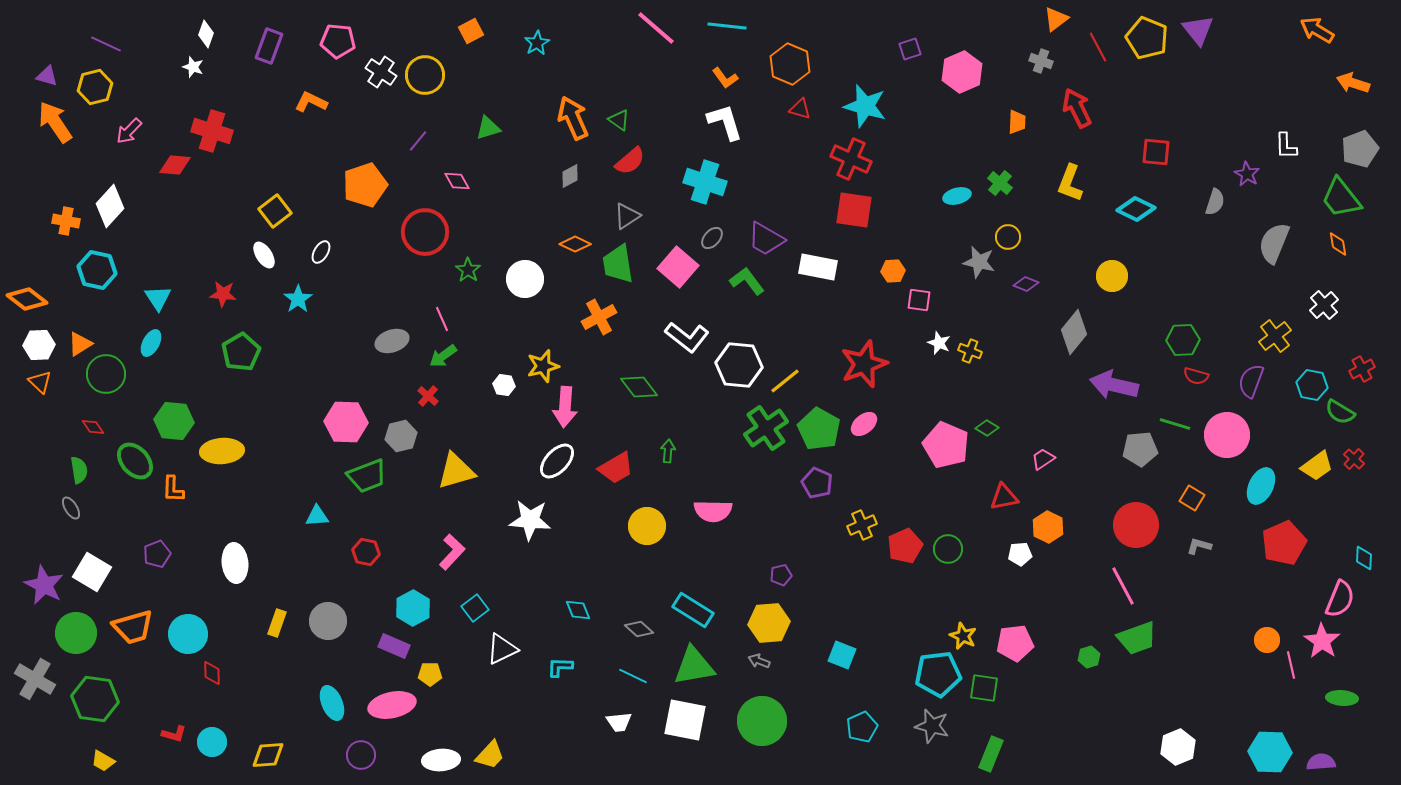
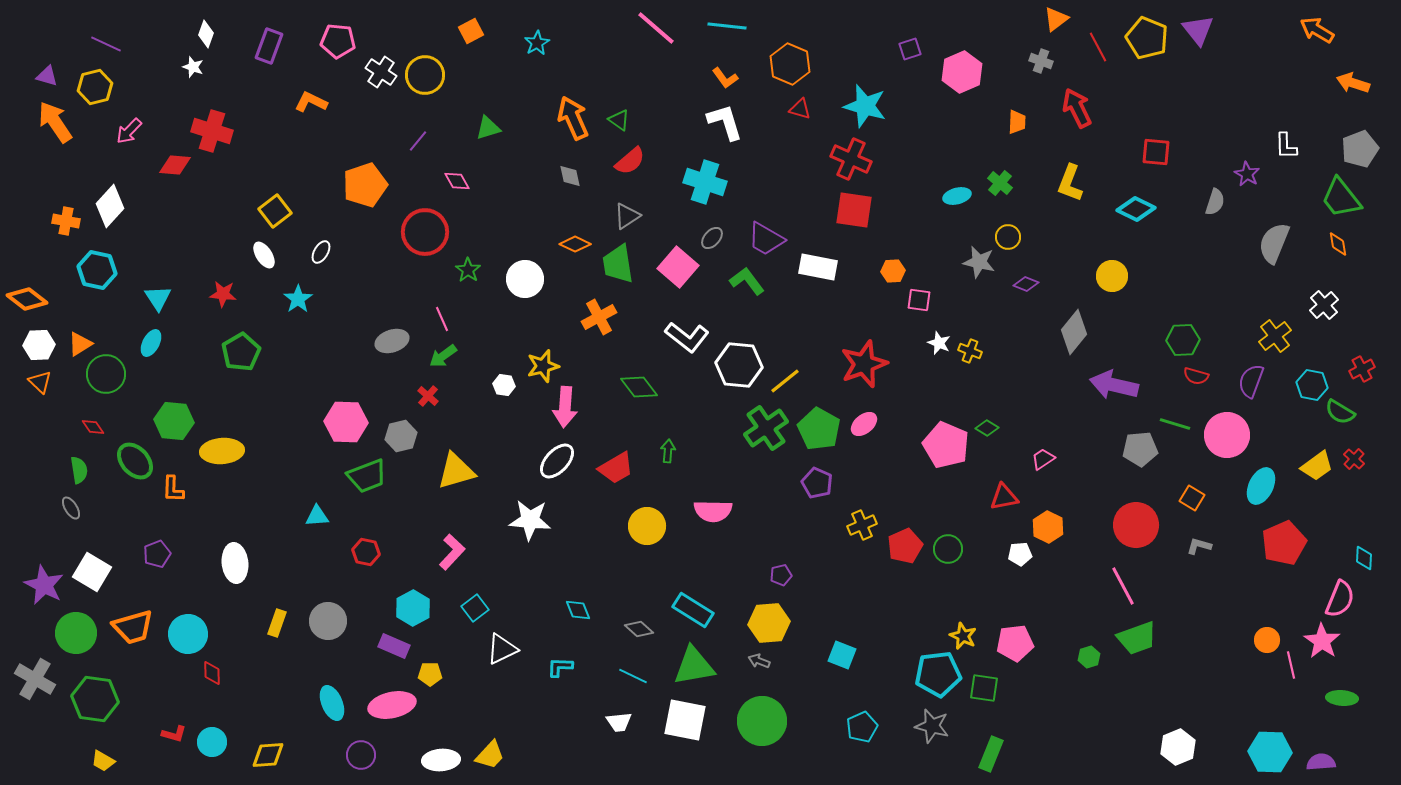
gray diamond at (570, 176): rotated 75 degrees counterclockwise
